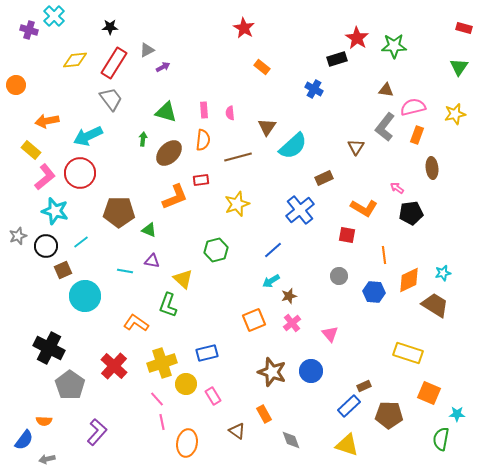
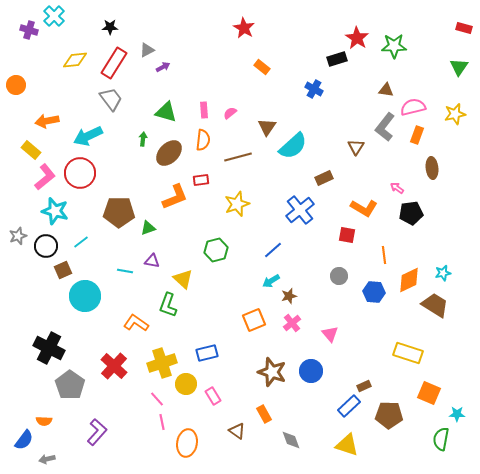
pink semicircle at (230, 113): rotated 56 degrees clockwise
green triangle at (149, 230): moved 1 px left, 2 px up; rotated 42 degrees counterclockwise
